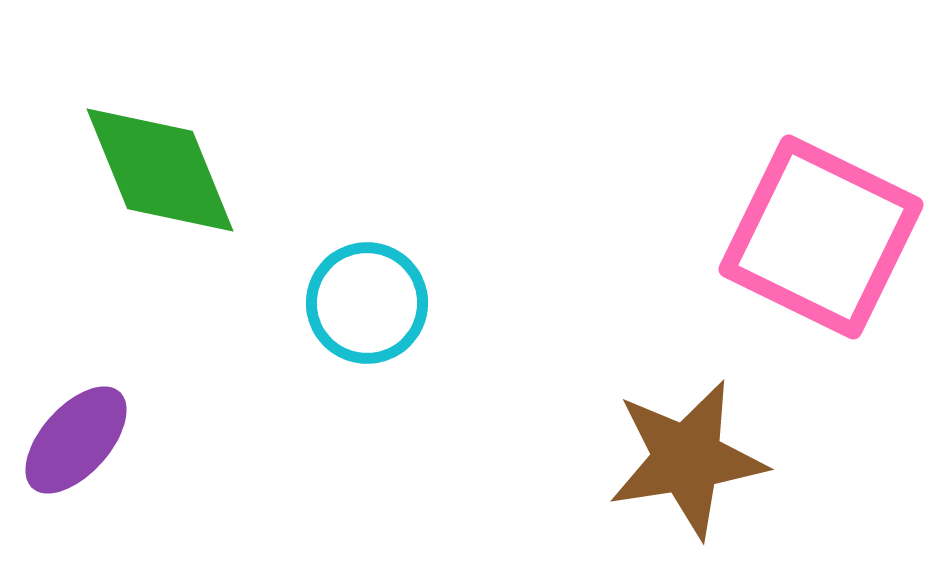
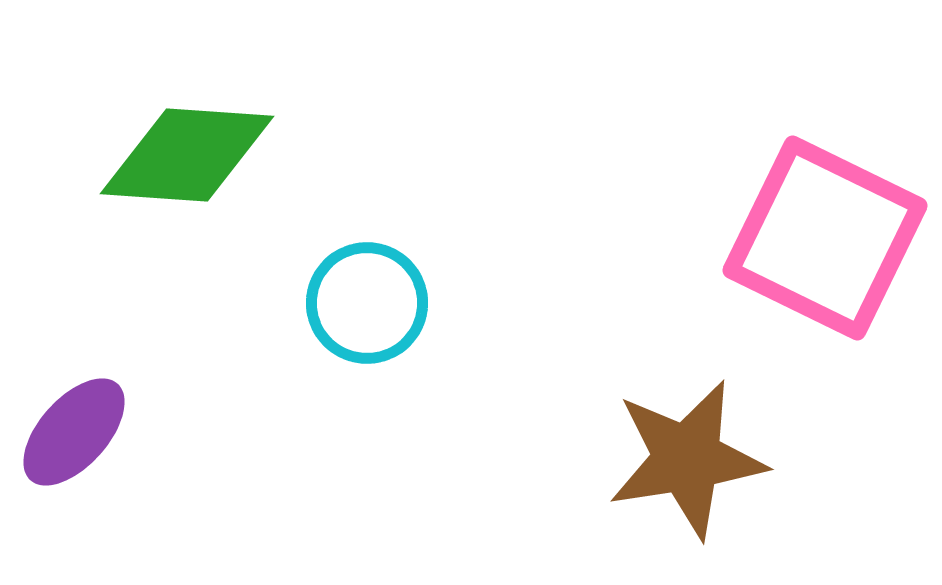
green diamond: moved 27 px right, 15 px up; rotated 64 degrees counterclockwise
pink square: moved 4 px right, 1 px down
purple ellipse: moved 2 px left, 8 px up
